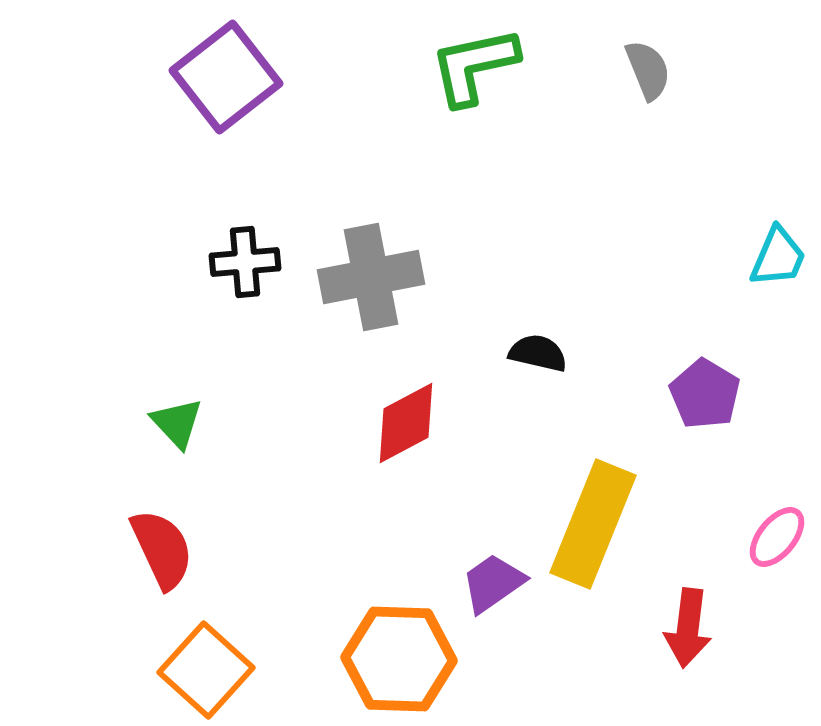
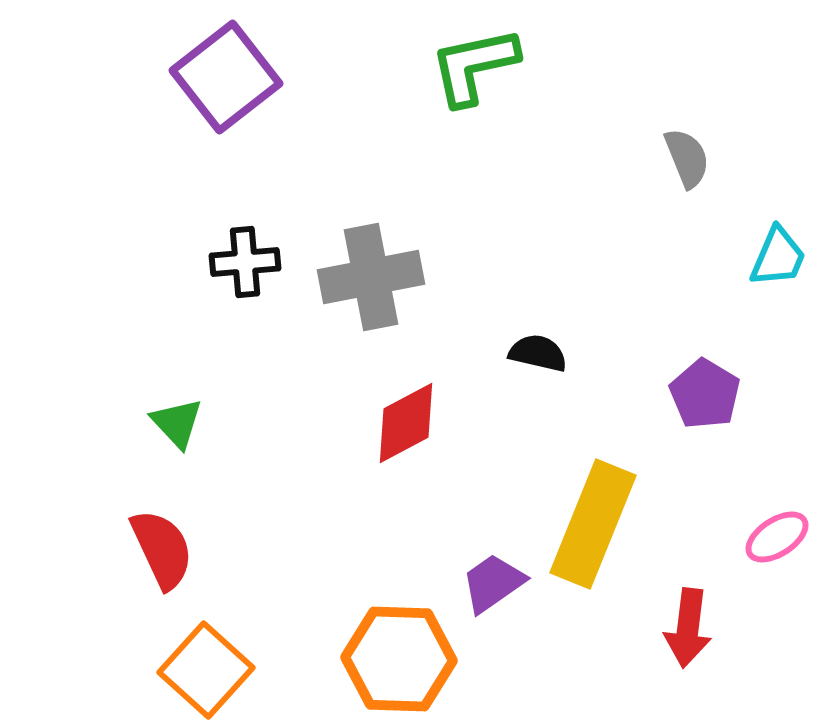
gray semicircle: moved 39 px right, 88 px down
pink ellipse: rotated 18 degrees clockwise
